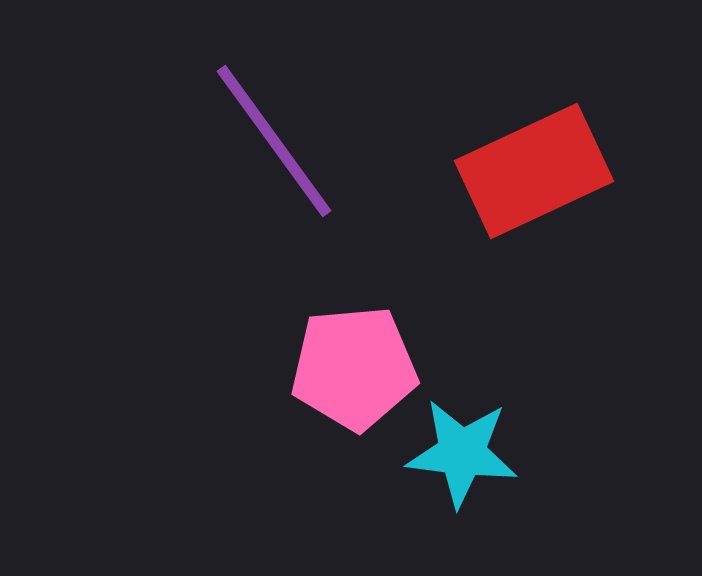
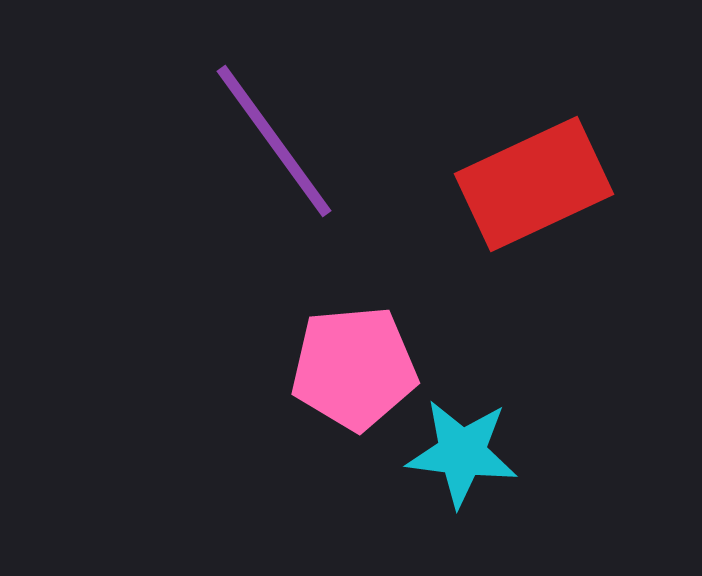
red rectangle: moved 13 px down
